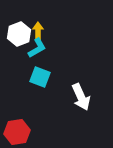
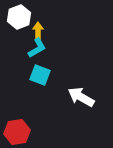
white hexagon: moved 17 px up
cyan square: moved 2 px up
white arrow: rotated 144 degrees clockwise
